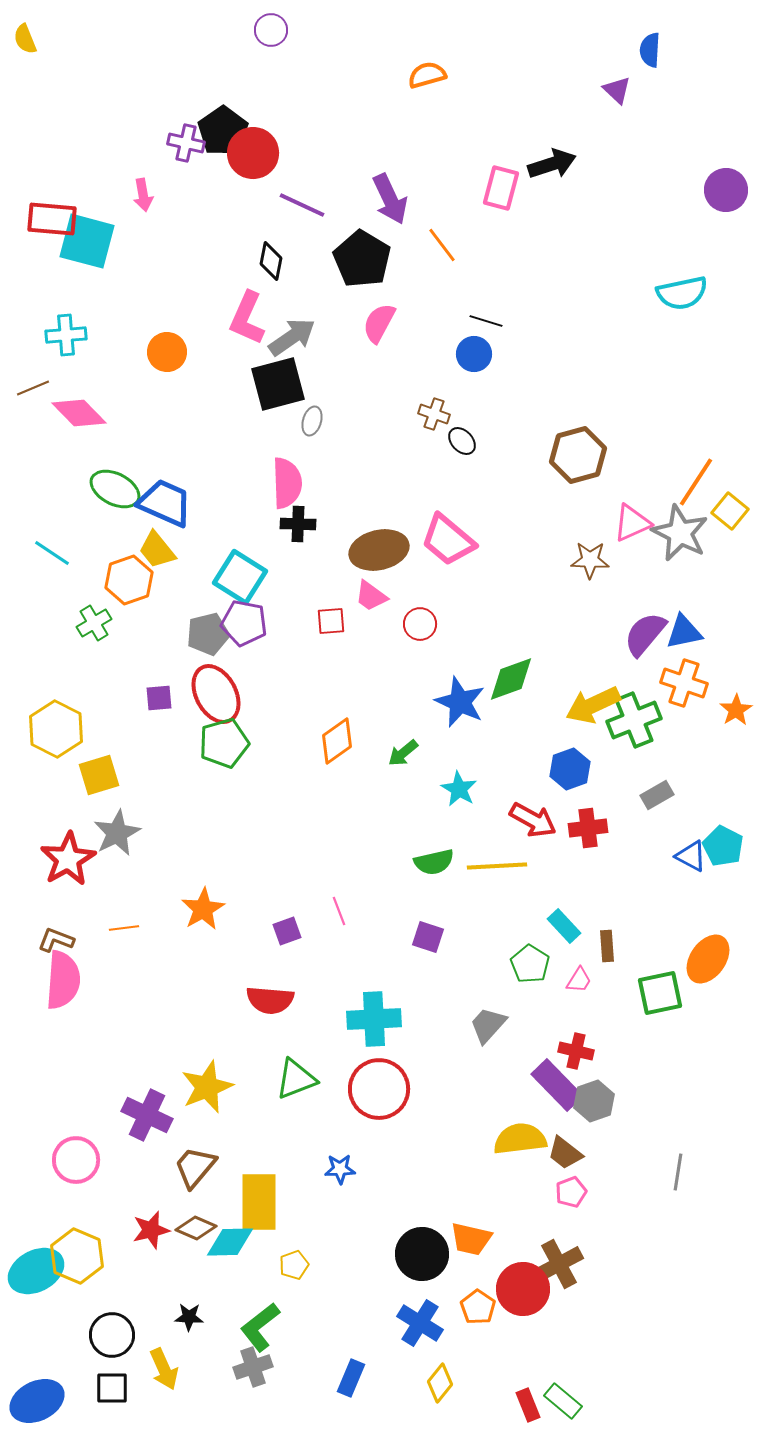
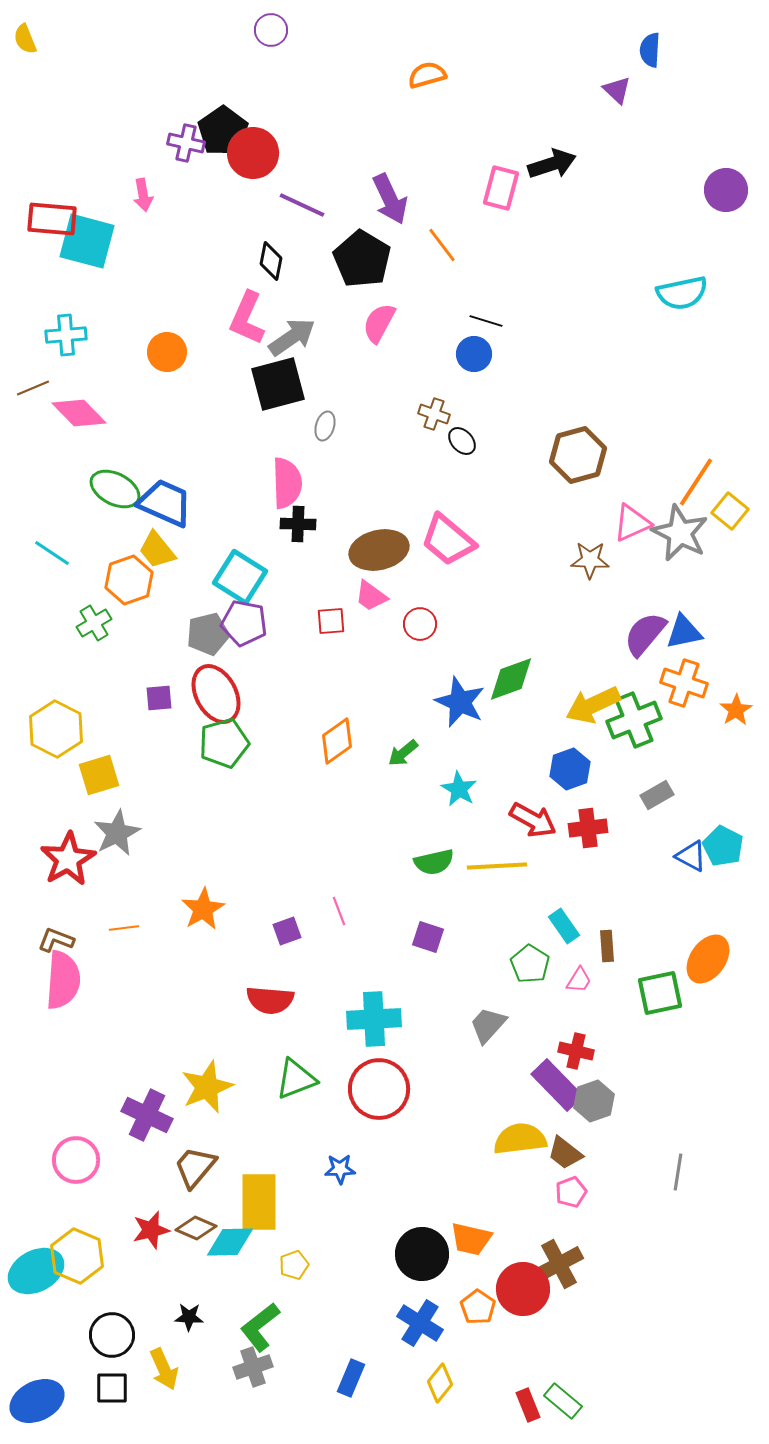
gray ellipse at (312, 421): moved 13 px right, 5 px down
cyan rectangle at (564, 926): rotated 8 degrees clockwise
